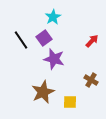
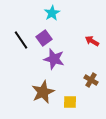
cyan star: moved 1 px left, 4 px up
red arrow: rotated 104 degrees counterclockwise
